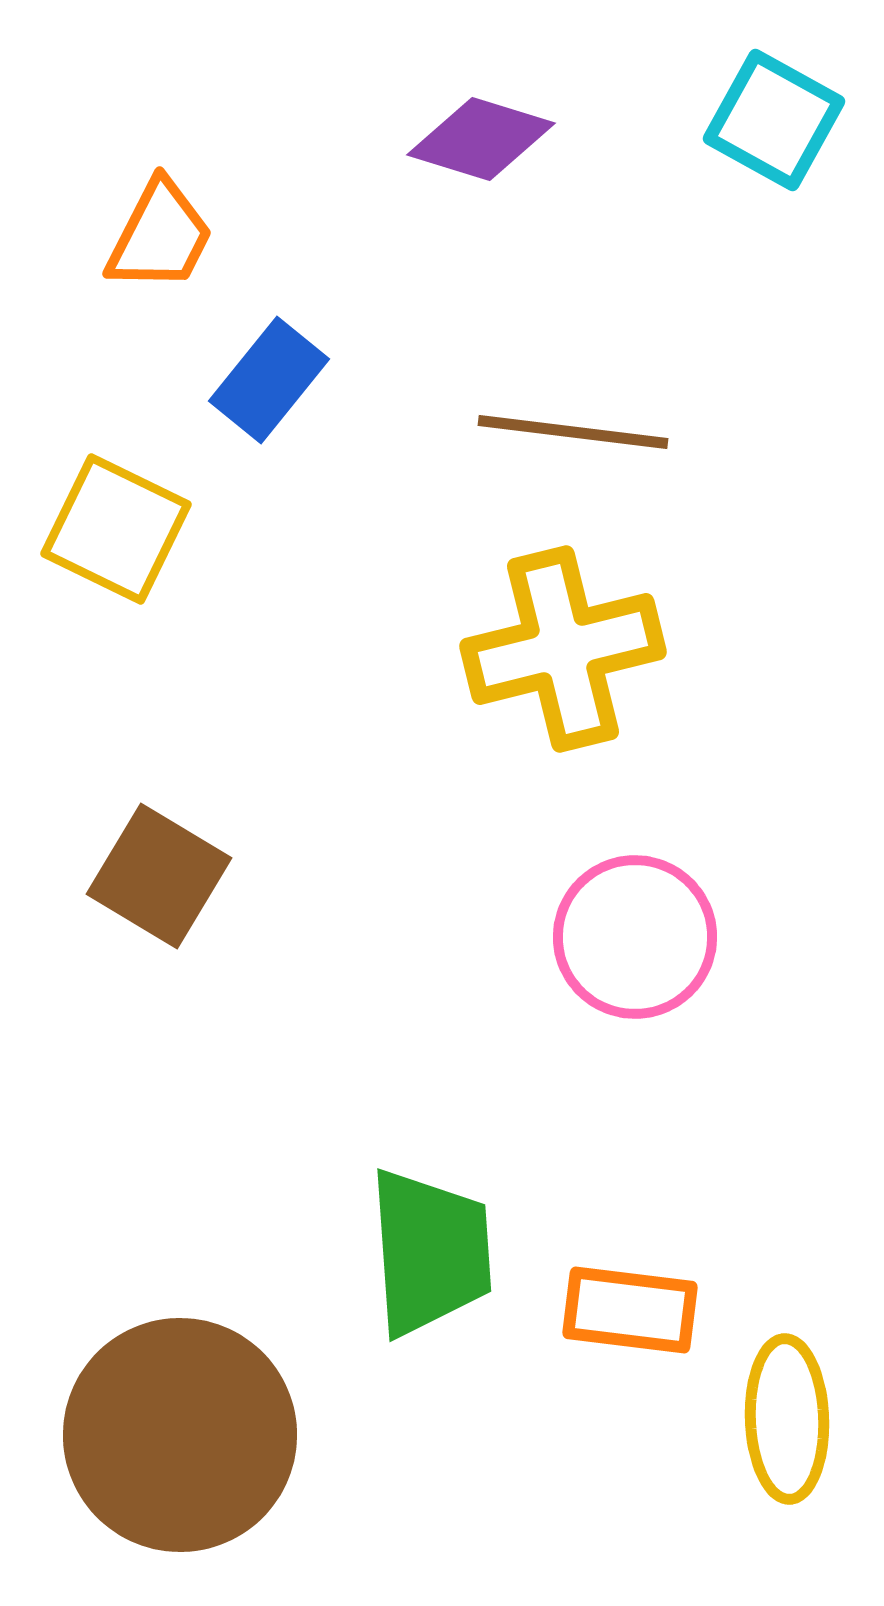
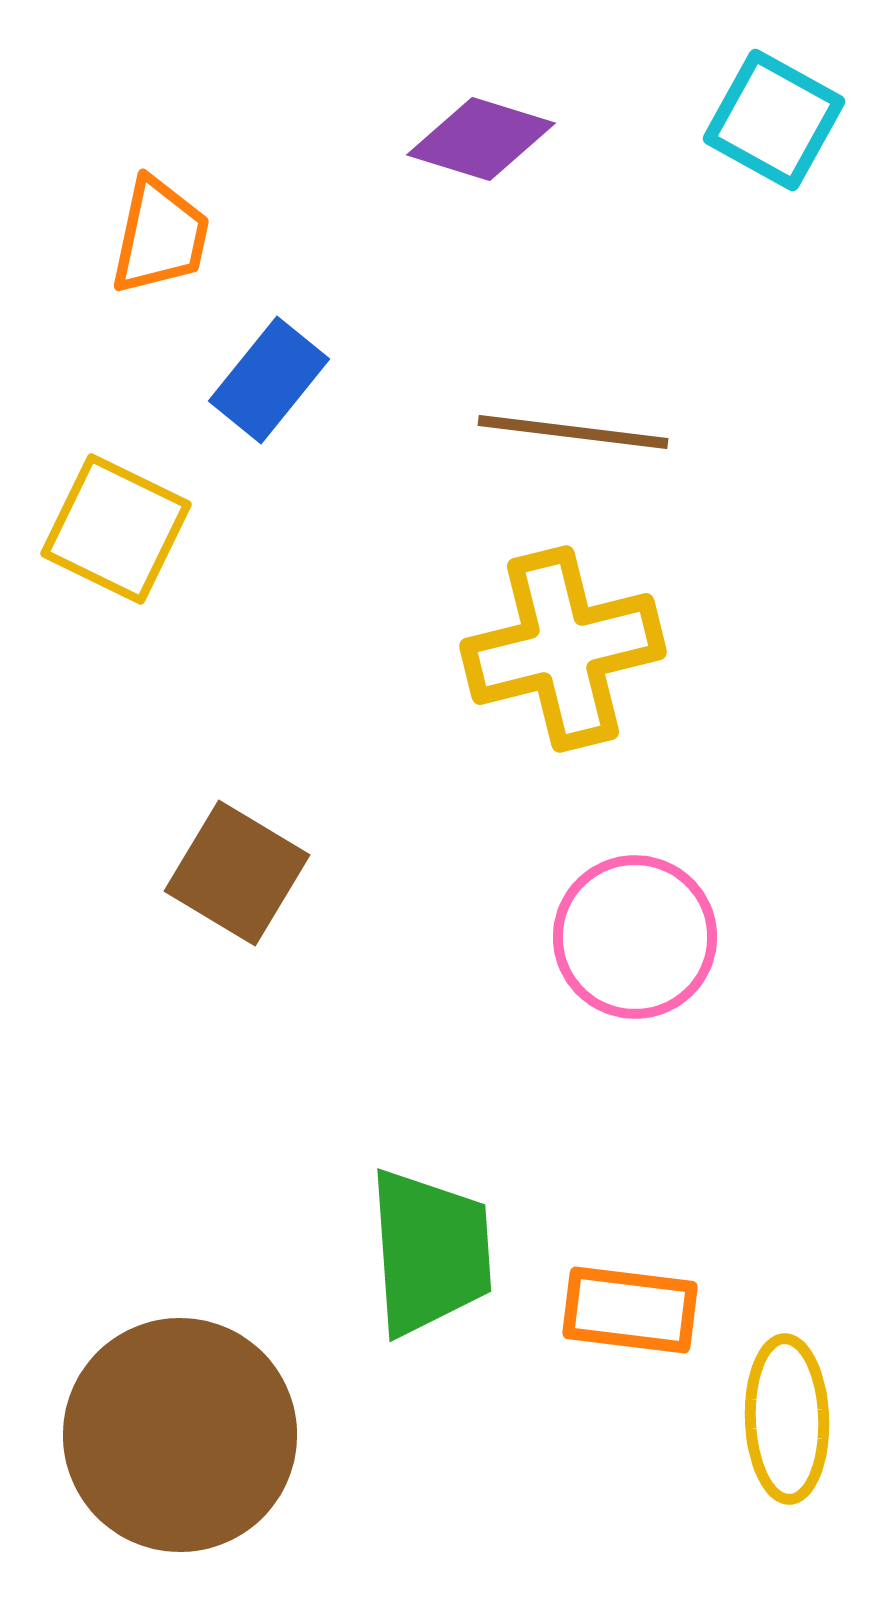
orange trapezoid: rotated 15 degrees counterclockwise
brown square: moved 78 px right, 3 px up
